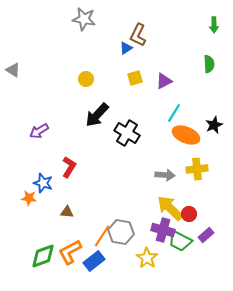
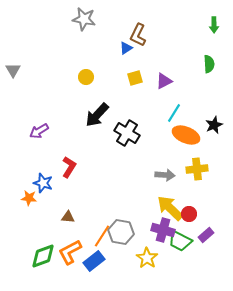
gray triangle: rotated 28 degrees clockwise
yellow circle: moved 2 px up
brown triangle: moved 1 px right, 5 px down
